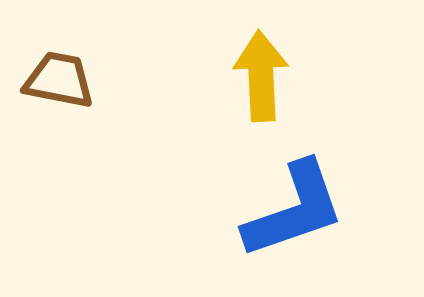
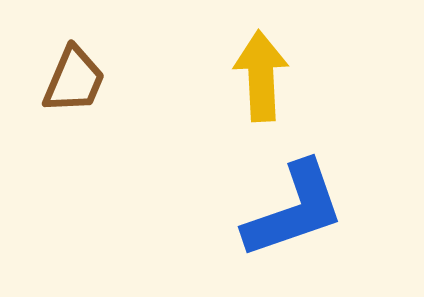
brown trapezoid: moved 15 px right; rotated 102 degrees clockwise
